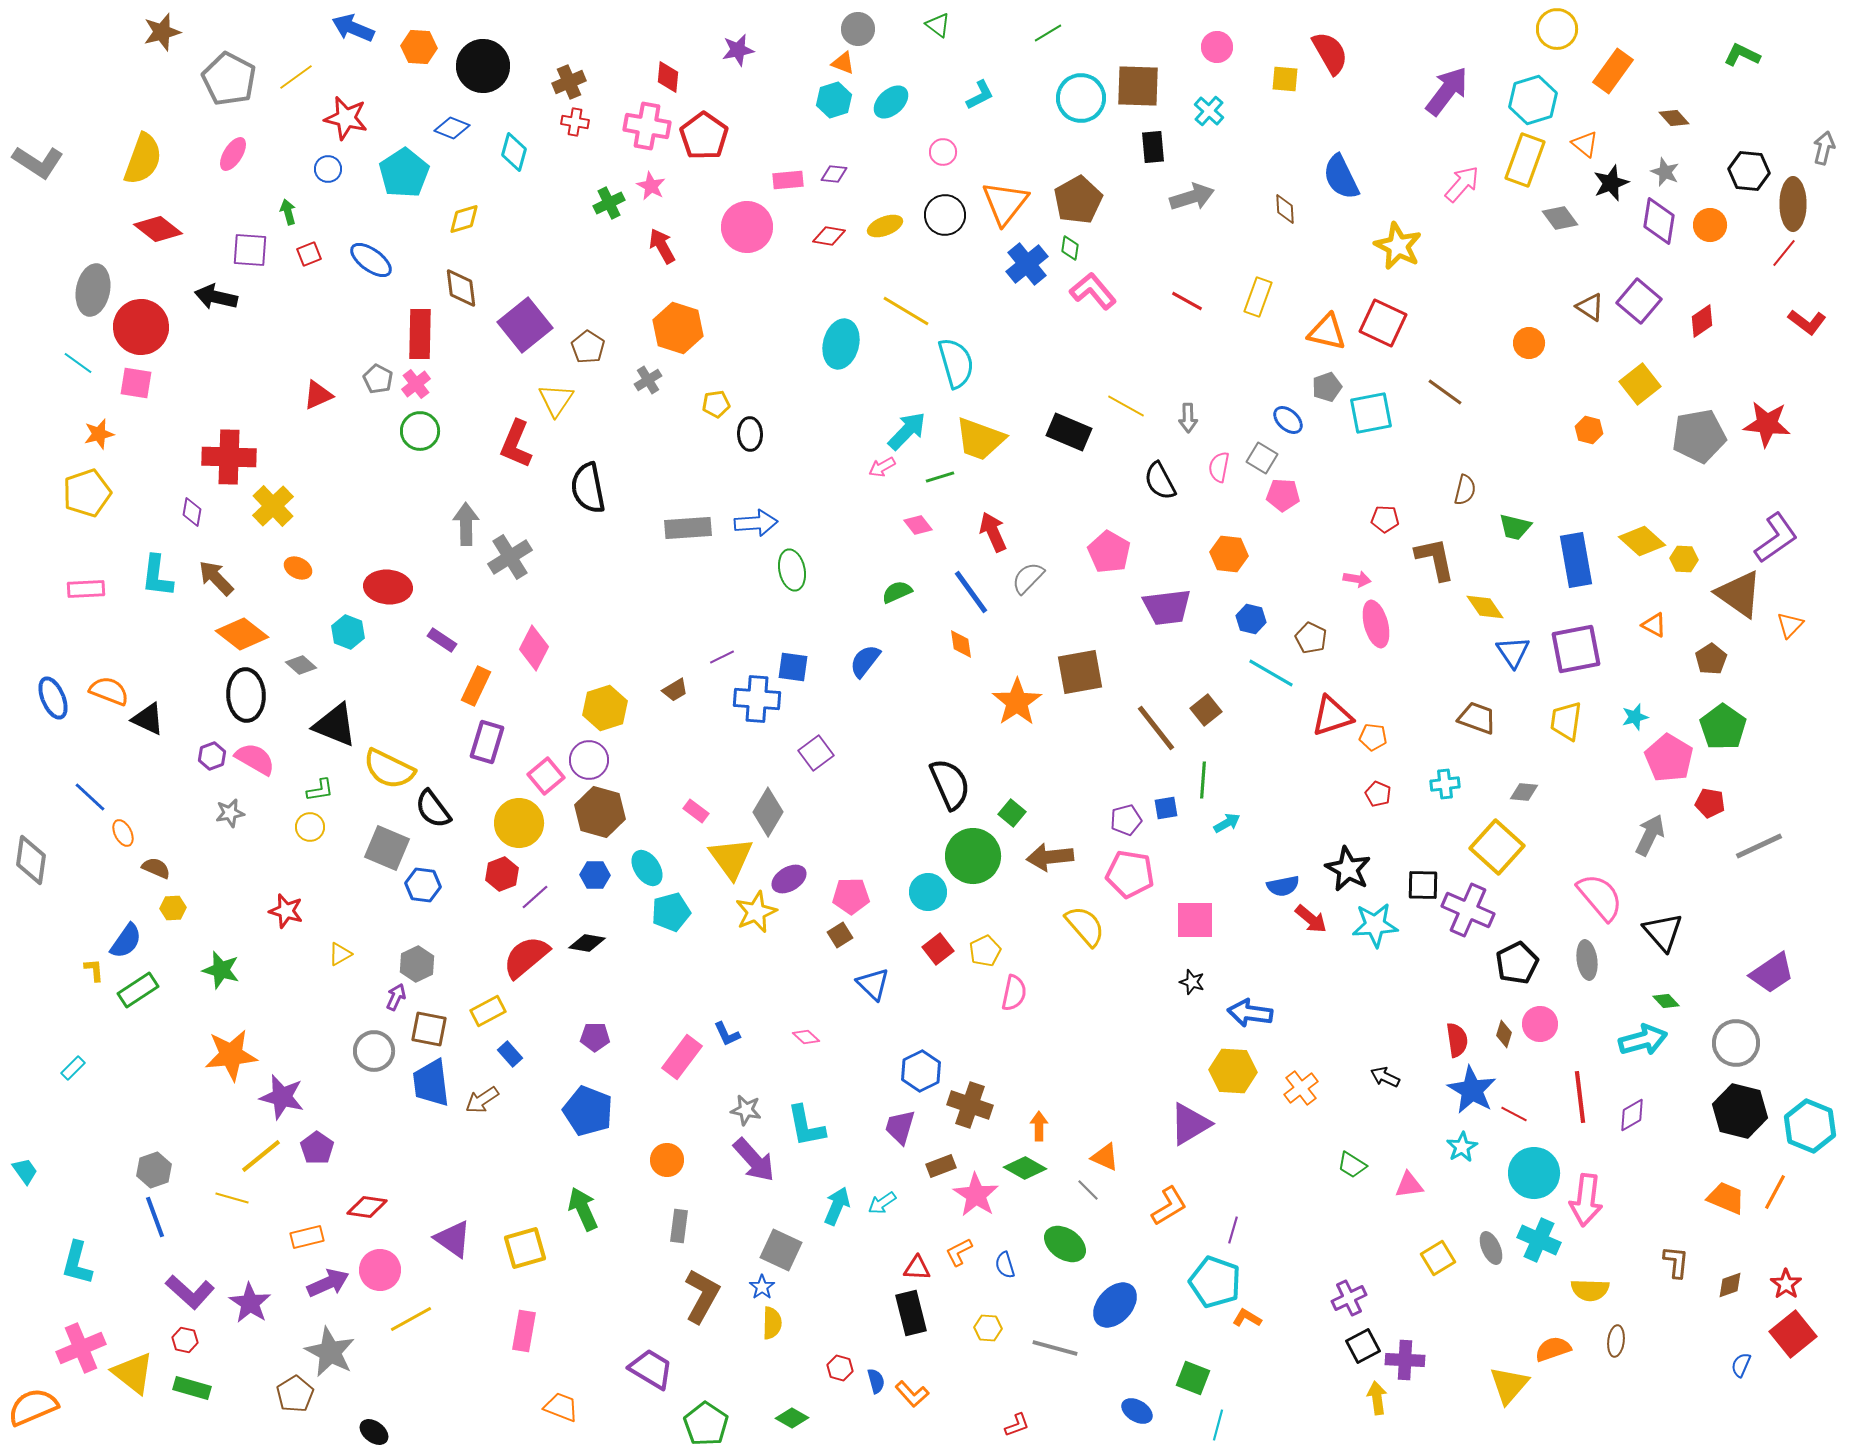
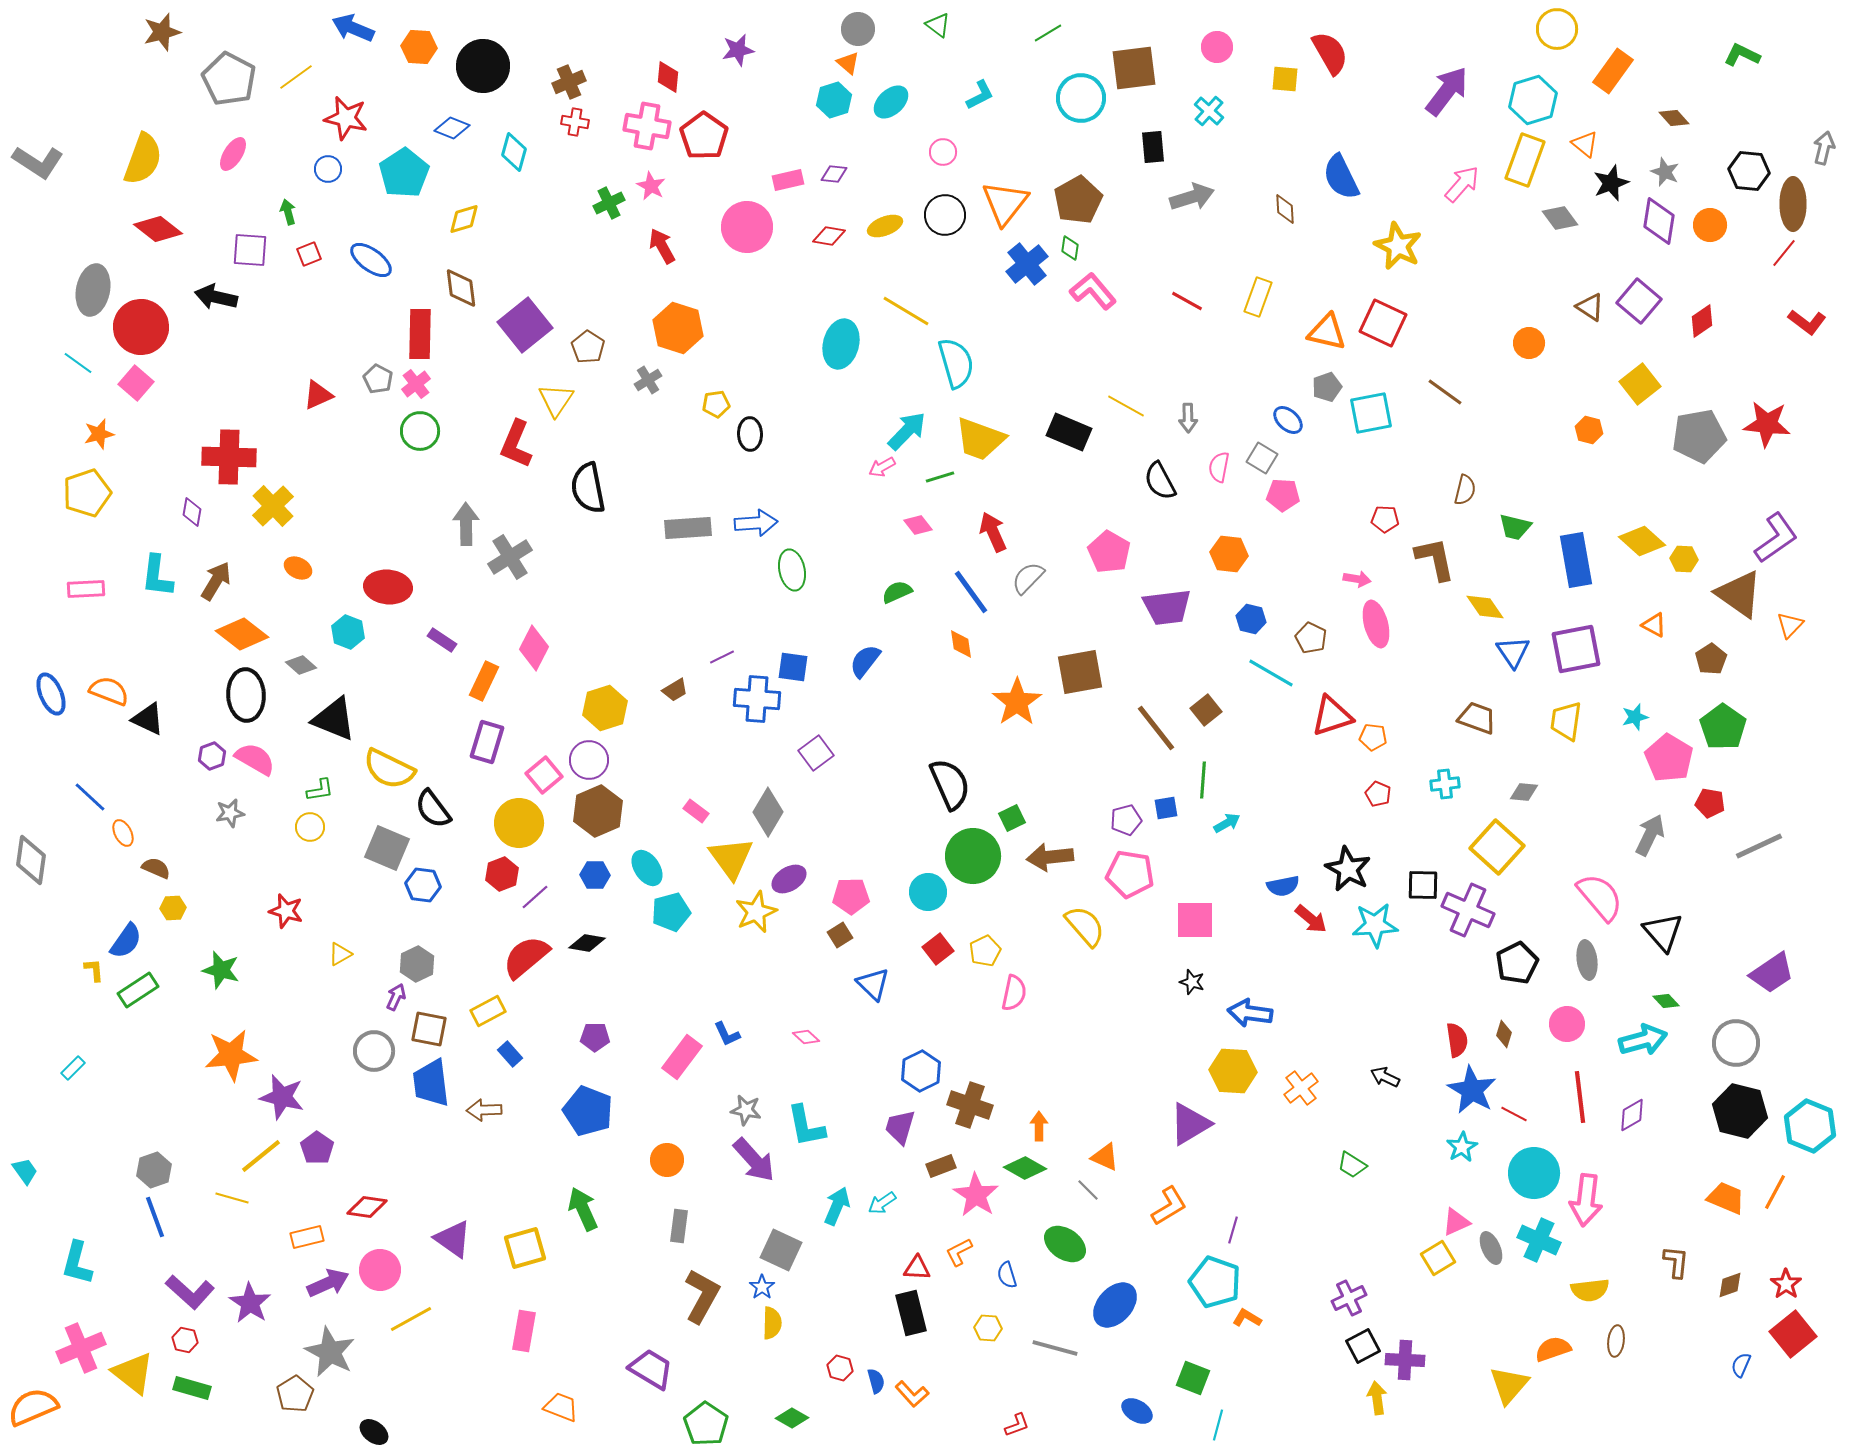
orange triangle at (843, 63): moved 5 px right; rotated 20 degrees clockwise
brown square at (1138, 86): moved 4 px left, 18 px up; rotated 9 degrees counterclockwise
pink rectangle at (788, 180): rotated 8 degrees counterclockwise
pink square at (136, 383): rotated 32 degrees clockwise
brown arrow at (216, 578): moved 3 px down; rotated 75 degrees clockwise
orange rectangle at (476, 686): moved 8 px right, 5 px up
blue ellipse at (53, 698): moved 2 px left, 4 px up
black triangle at (335, 725): moved 1 px left, 6 px up
pink square at (546, 776): moved 2 px left, 1 px up
brown hexagon at (600, 812): moved 2 px left, 1 px up; rotated 21 degrees clockwise
green square at (1012, 813): moved 5 px down; rotated 24 degrees clockwise
pink circle at (1540, 1024): moved 27 px right
brown arrow at (482, 1100): moved 2 px right, 10 px down; rotated 32 degrees clockwise
pink triangle at (1409, 1185): moved 47 px right, 37 px down; rotated 16 degrees counterclockwise
blue semicircle at (1005, 1265): moved 2 px right, 10 px down
yellow semicircle at (1590, 1290): rotated 9 degrees counterclockwise
